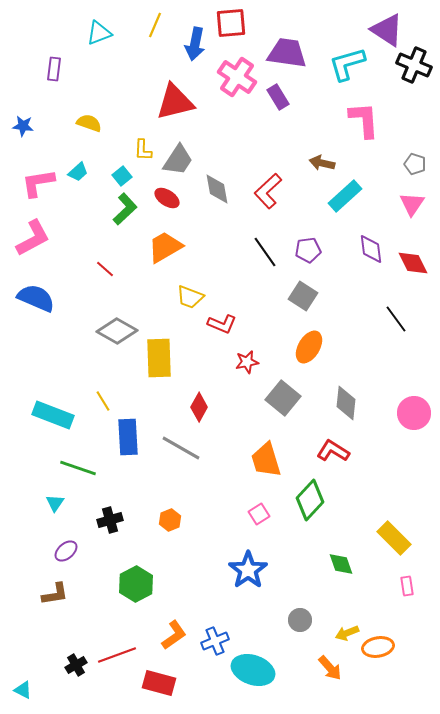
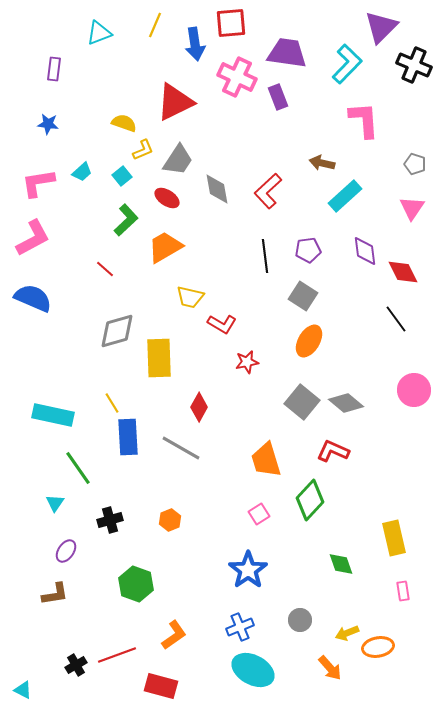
purple triangle at (387, 30): moved 6 px left, 3 px up; rotated 42 degrees clockwise
blue arrow at (195, 44): rotated 20 degrees counterclockwise
cyan L-shape at (347, 64): rotated 150 degrees clockwise
pink cross at (237, 77): rotated 9 degrees counterclockwise
purple rectangle at (278, 97): rotated 10 degrees clockwise
red triangle at (175, 102): rotated 12 degrees counterclockwise
yellow semicircle at (89, 123): moved 35 px right
blue star at (23, 126): moved 25 px right, 2 px up
yellow L-shape at (143, 150): rotated 115 degrees counterclockwise
cyan trapezoid at (78, 172): moved 4 px right
pink triangle at (412, 204): moved 4 px down
green L-shape at (125, 209): moved 1 px right, 11 px down
purple diamond at (371, 249): moved 6 px left, 2 px down
black line at (265, 252): moved 4 px down; rotated 28 degrees clockwise
red diamond at (413, 263): moved 10 px left, 9 px down
yellow trapezoid at (190, 297): rotated 8 degrees counterclockwise
blue semicircle at (36, 298): moved 3 px left
red L-shape at (222, 324): rotated 8 degrees clockwise
gray diamond at (117, 331): rotated 45 degrees counterclockwise
orange ellipse at (309, 347): moved 6 px up
gray square at (283, 398): moved 19 px right, 4 px down
yellow line at (103, 401): moved 9 px right, 2 px down
gray diamond at (346, 403): rotated 56 degrees counterclockwise
pink circle at (414, 413): moved 23 px up
cyan rectangle at (53, 415): rotated 9 degrees counterclockwise
red L-shape at (333, 451): rotated 8 degrees counterclockwise
green line at (78, 468): rotated 36 degrees clockwise
yellow rectangle at (394, 538): rotated 32 degrees clockwise
purple ellipse at (66, 551): rotated 15 degrees counterclockwise
green hexagon at (136, 584): rotated 12 degrees counterclockwise
pink rectangle at (407, 586): moved 4 px left, 5 px down
blue cross at (215, 641): moved 25 px right, 14 px up
cyan ellipse at (253, 670): rotated 9 degrees clockwise
red rectangle at (159, 683): moved 2 px right, 3 px down
